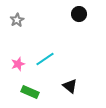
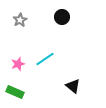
black circle: moved 17 px left, 3 px down
gray star: moved 3 px right
black triangle: moved 3 px right
green rectangle: moved 15 px left
